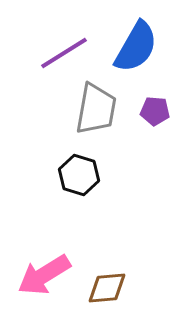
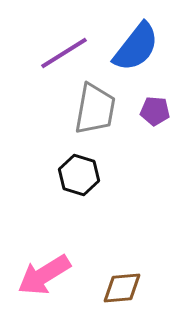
blue semicircle: rotated 8 degrees clockwise
gray trapezoid: moved 1 px left
brown diamond: moved 15 px right
